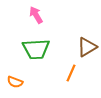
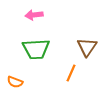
pink arrow: moved 2 px left; rotated 66 degrees counterclockwise
brown triangle: rotated 25 degrees counterclockwise
